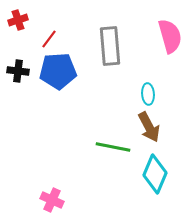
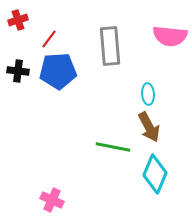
pink semicircle: rotated 112 degrees clockwise
